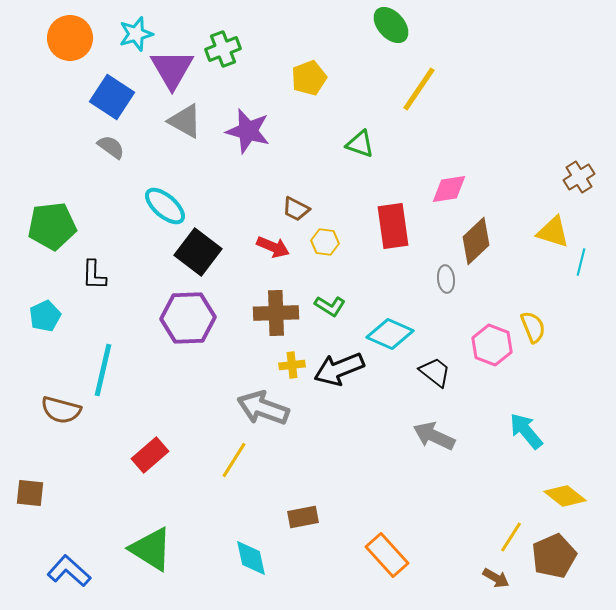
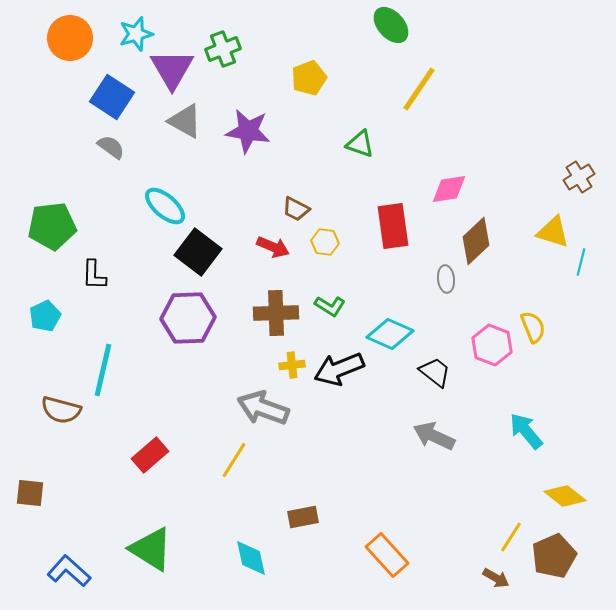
purple star at (248, 131): rotated 6 degrees counterclockwise
